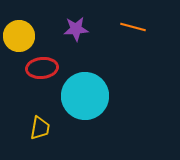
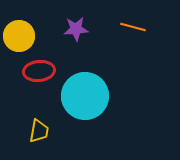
red ellipse: moved 3 px left, 3 px down
yellow trapezoid: moved 1 px left, 3 px down
